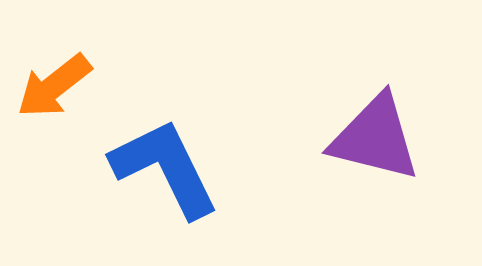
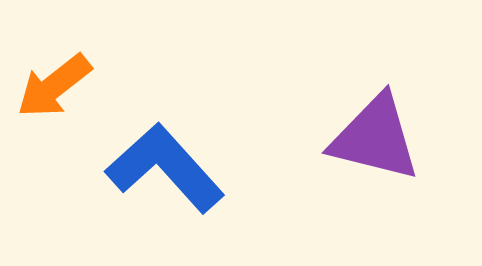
blue L-shape: rotated 16 degrees counterclockwise
